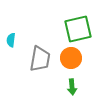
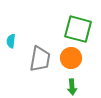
green square: rotated 28 degrees clockwise
cyan semicircle: moved 1 px down
